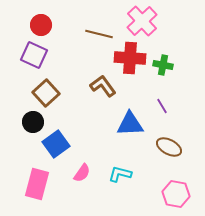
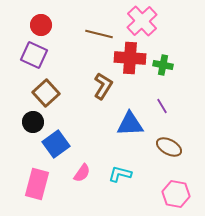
brown L-shape: rotated 68 degrees clockwise
